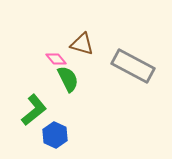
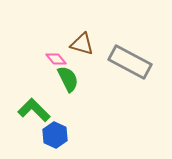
gray rectangle: moved 3 px left, 4 px up
green L-shape: rotated 96 degrees counterclockwise
